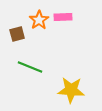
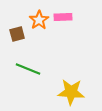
green line: moved 2 px left, 2 px down
yellow star: moved 2 px down
